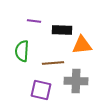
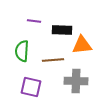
brown line: moved 3 px up
purple square: moved 10 px left, 3 px up
